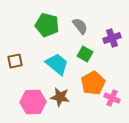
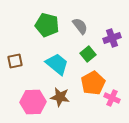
green square: moved 3 px right; rotated 21 degrees clockwise
